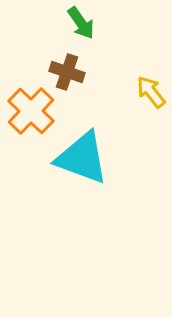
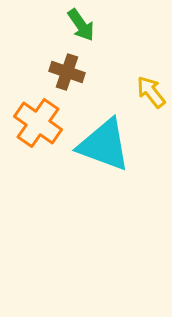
green arrow: moved 2 px down
orange cross: moved 7 px right, 12 px down; rotated 9 degrees counterclockwise
cyan triangle: moved 22 px right, 13 px up
